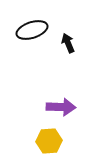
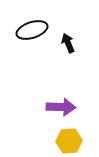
yellow hexagon: moved 20 px right
